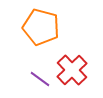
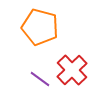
orange pentagon: moved 1 px left
